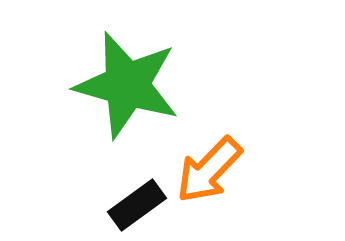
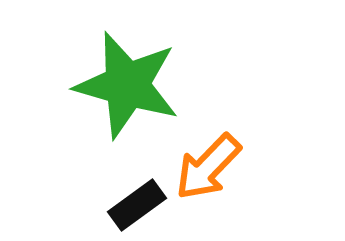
orange arrow: moved 1 px left, 3 px up
